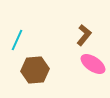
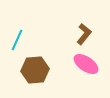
brown L-shape: moved 1 px up
pink ellipse: moved 7 px left
